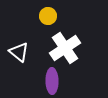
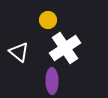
yellow circle: moved 4 px down
